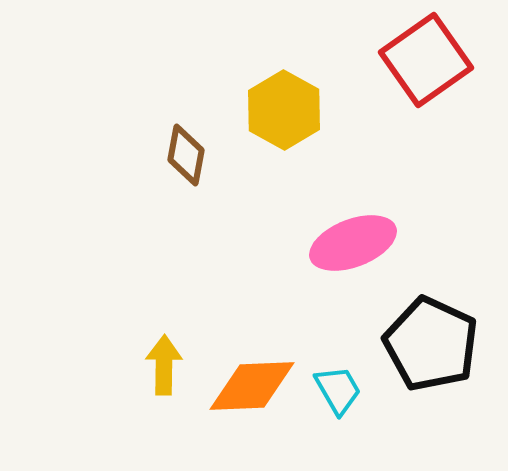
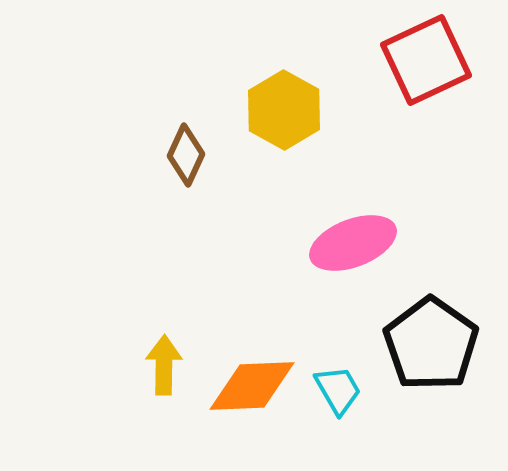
red square: rotated 10 degrees clockwise
brown diamond: rotated 14 degrees clockwise
black pentagon: rotated 10 degrees clockwise
